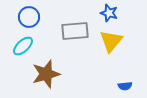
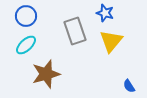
blue star: moved 4 px left
blue circle: moved 3 px left, 1 px up
gray rectangle: rotated 76 degrees clockwise
cyan ellipse: moved 3 px right, 1 px up
blue semicircle: moved 4 px right; rotated 64 degrees clockwise
